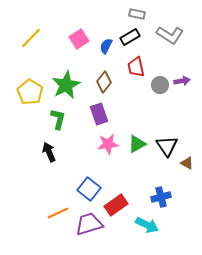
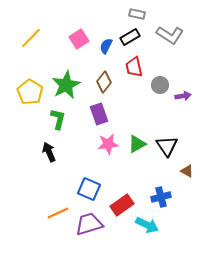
red trapezoid: moved 2 px left
purple arrow: moved 1 px right, 15 px down
brown triangle: moved 8 px down
blue square: rotated 15 degrees counterclockwise
red rectangle: moved 6 px right
